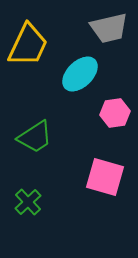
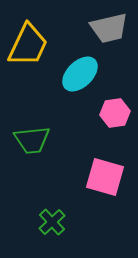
green trapezoid: moved 3 px left, 3 px down; rotated 27 degrees clockwise
green cross: moved 24 px right, 20 px down
